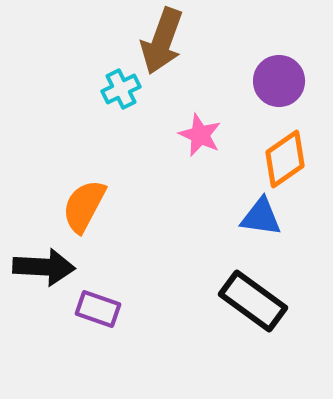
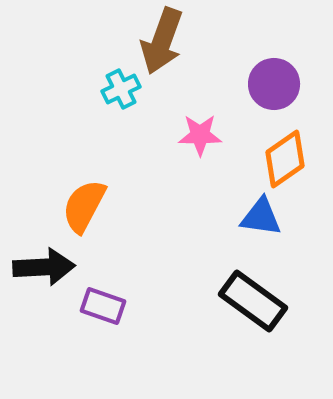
purple circle: moved 5 px left, 3 px down
pink star: rotated 24 degrees counterclockwise
black arrow: rotated 6 degrees counterclockwise
purple rectangle: moved 5 px right, 3 px up
